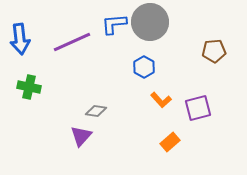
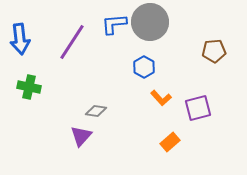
purple line: rotated 33 degrees counterclockwise
orange L-shape: moved 2 px up
